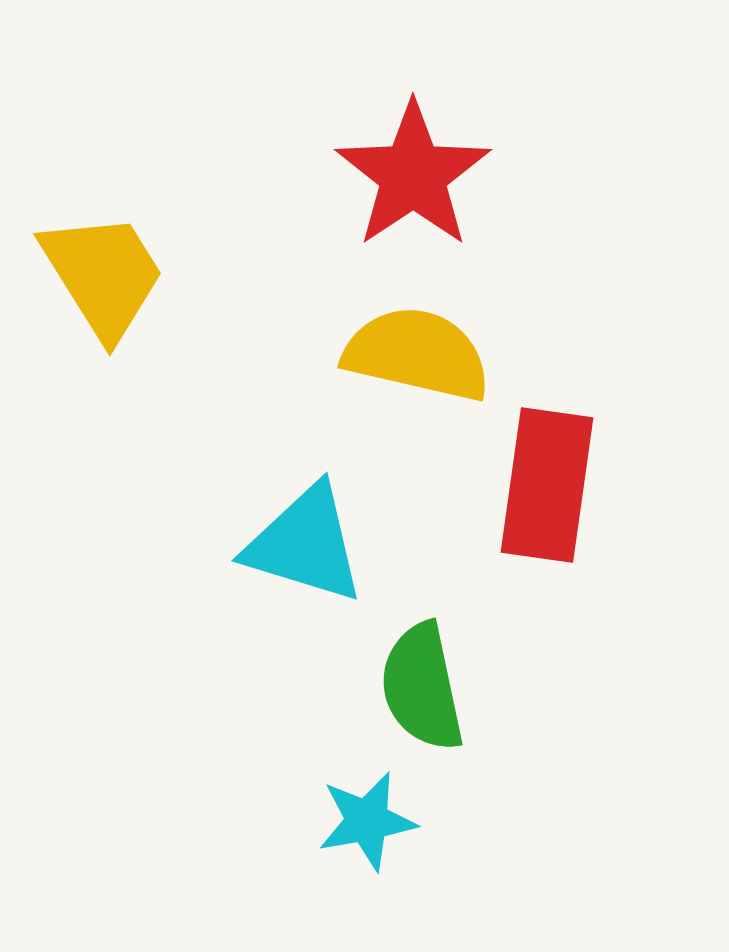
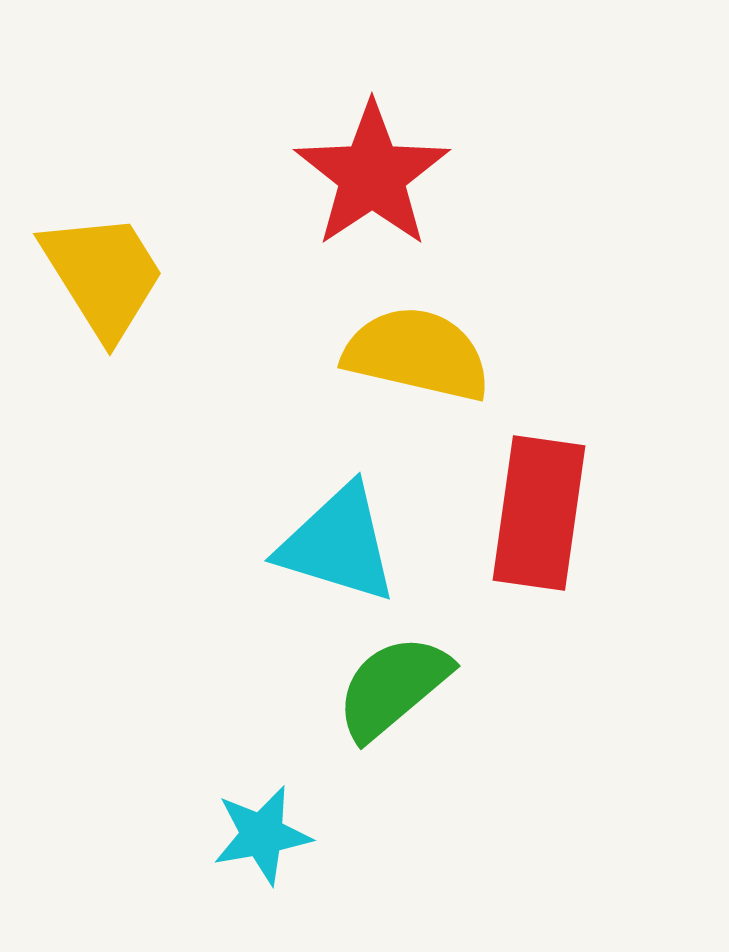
red star: moved 41 px left
red rectangle: moved 8 px left, 28 px down
cyan triangle: moved 33 px right
green semicircle: moved 29 px left; rotated 62 degrees clockwise
cyan star: moved 105 px left, 14 px down
